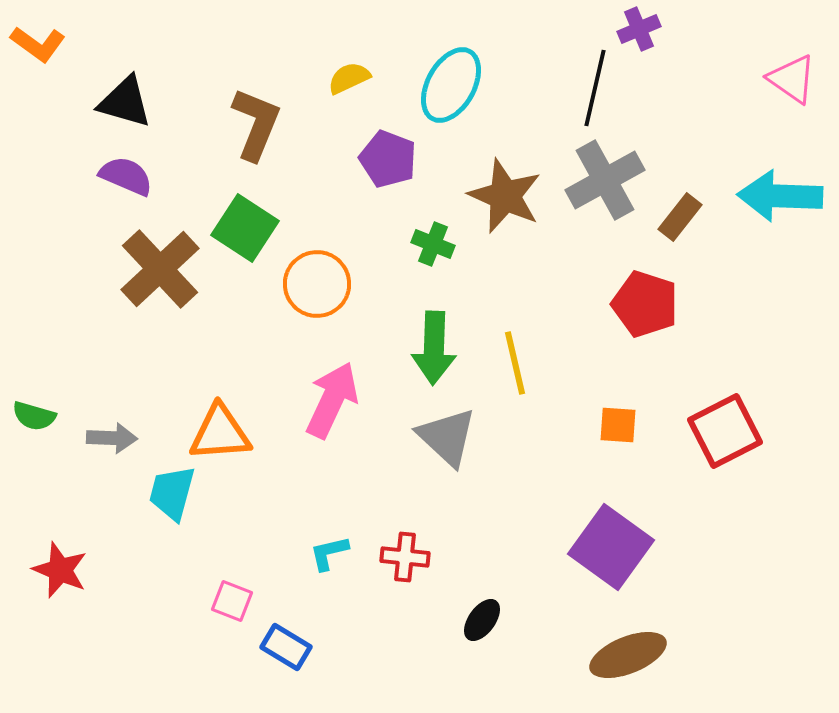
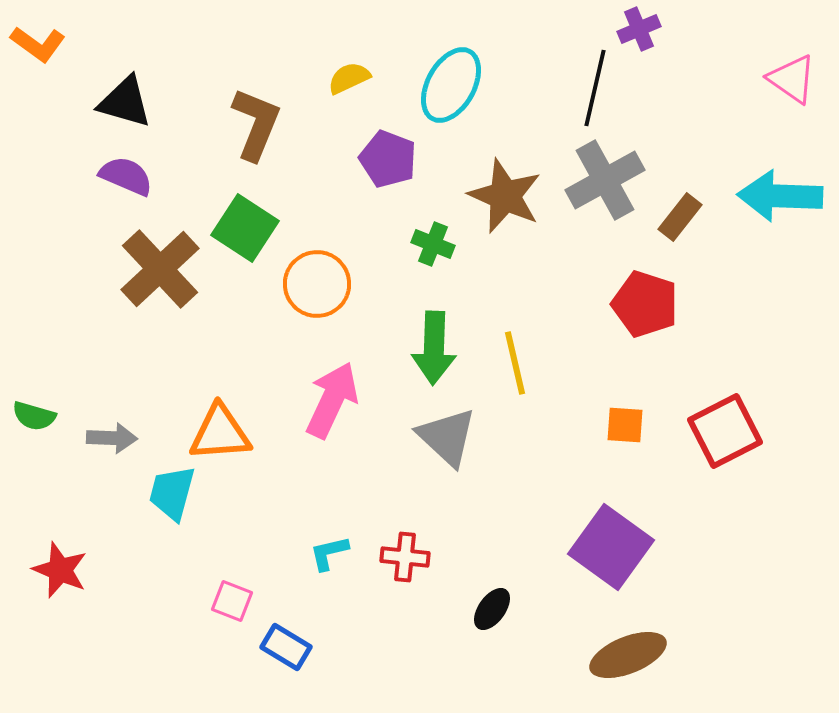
orange square: moved 7 px right
black ellipse: moved 10 px right, 11 px up
